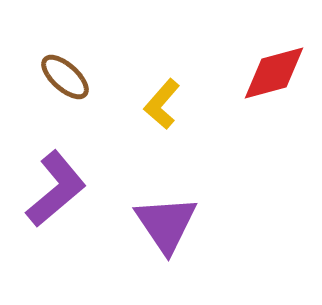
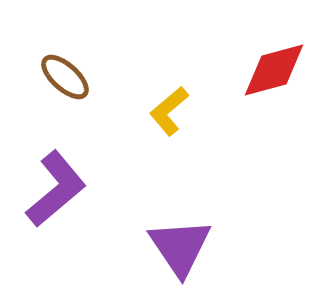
red diamond: moved 3 px up
yellow L-shape: moved 7 px right, 7 px down; rotated 9 degrees clockwise
purple triangle: moved 14 px right, 23 px down
